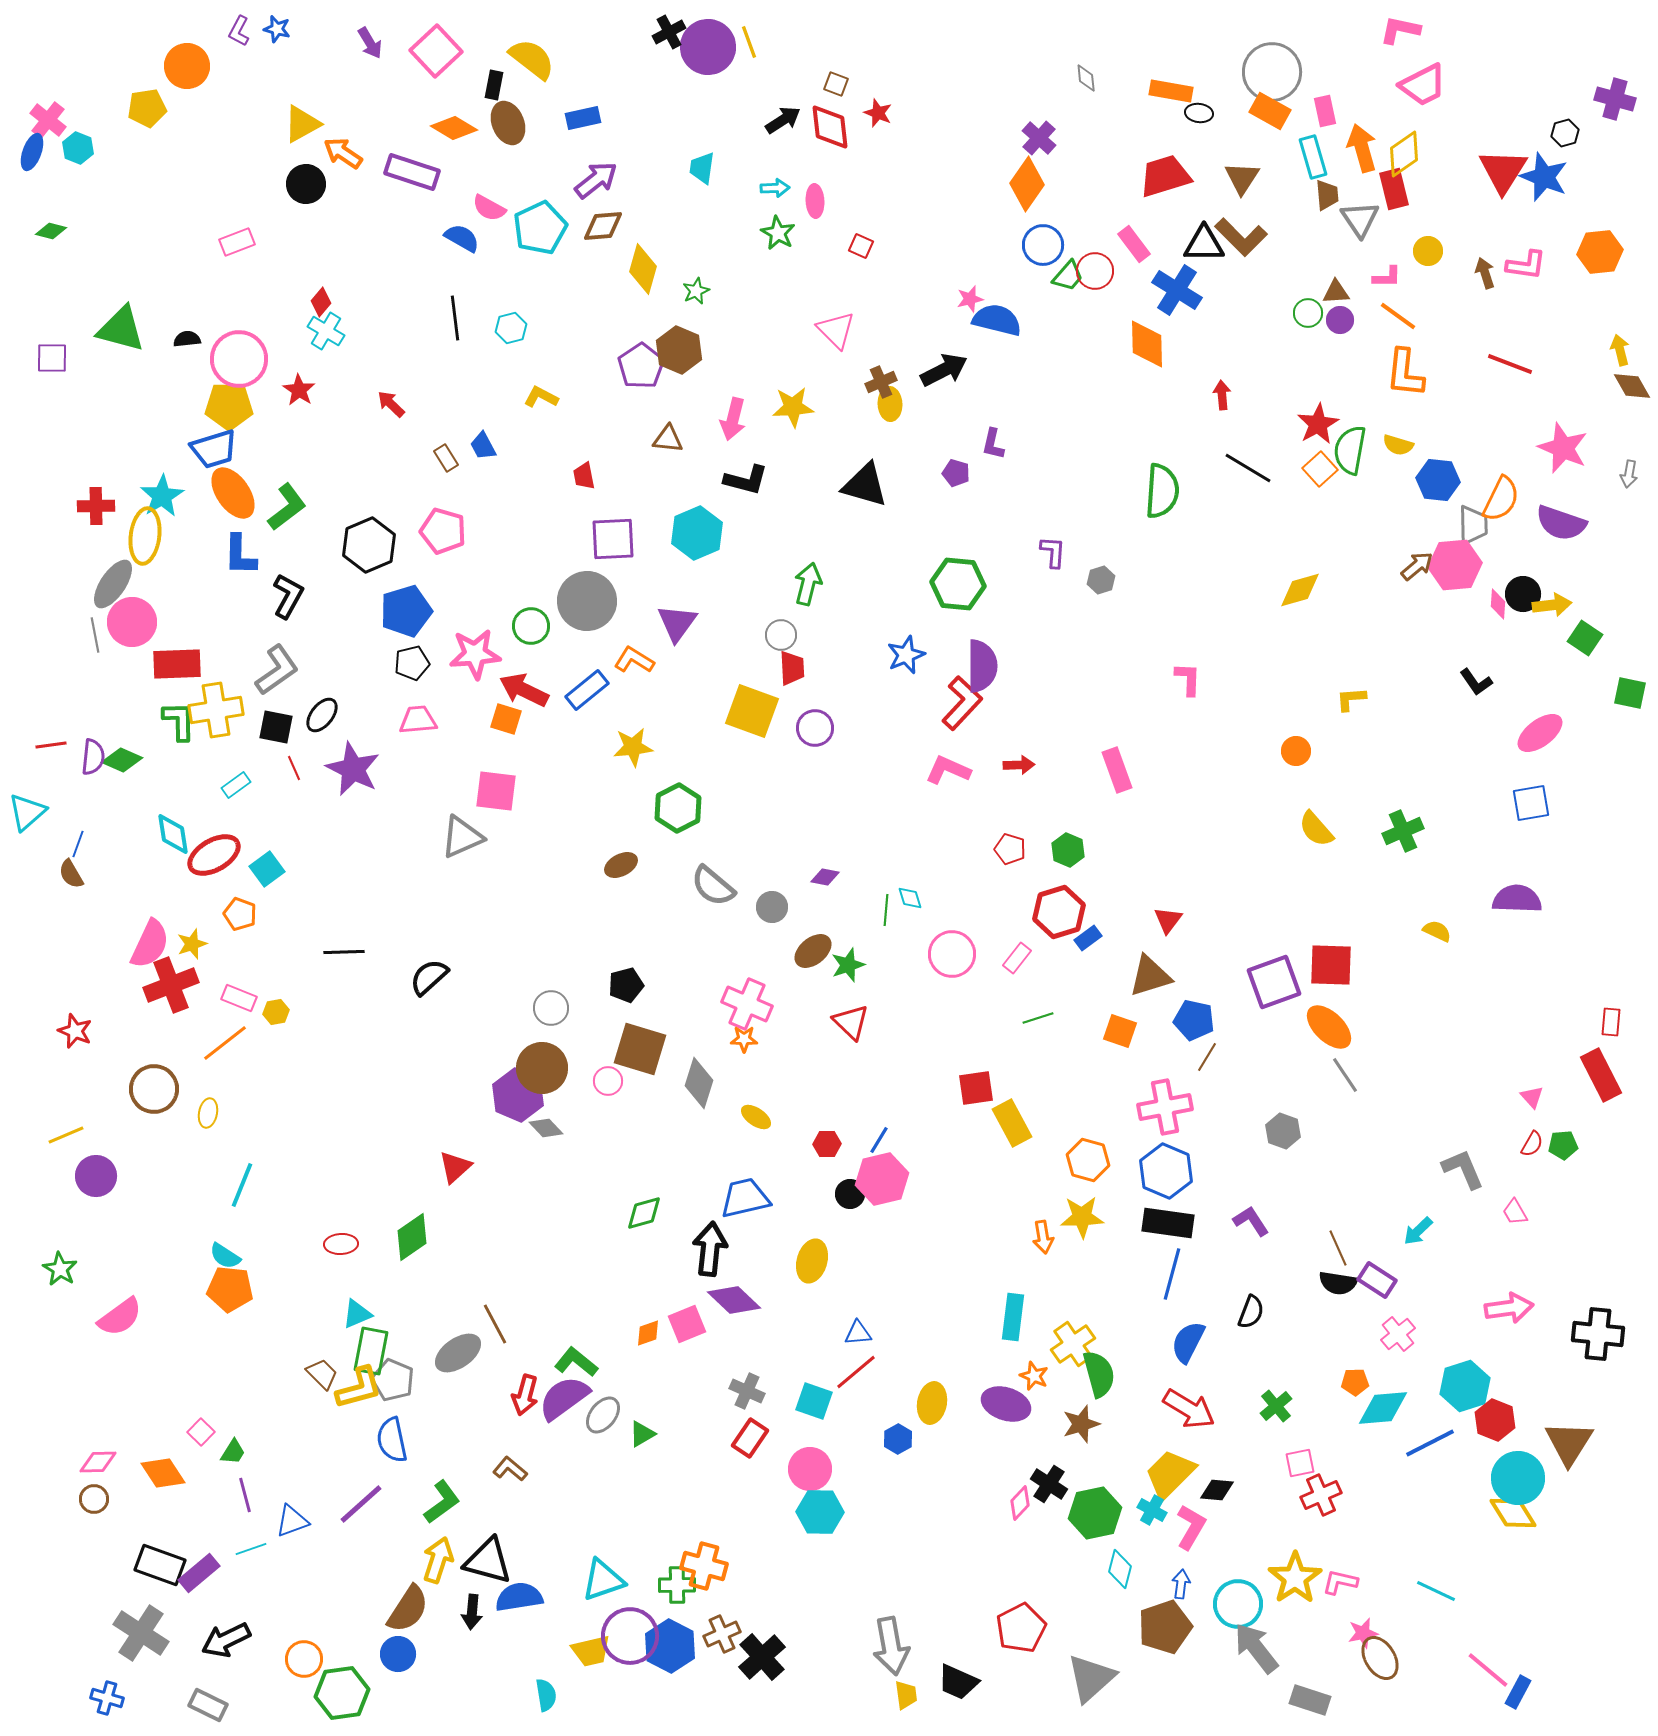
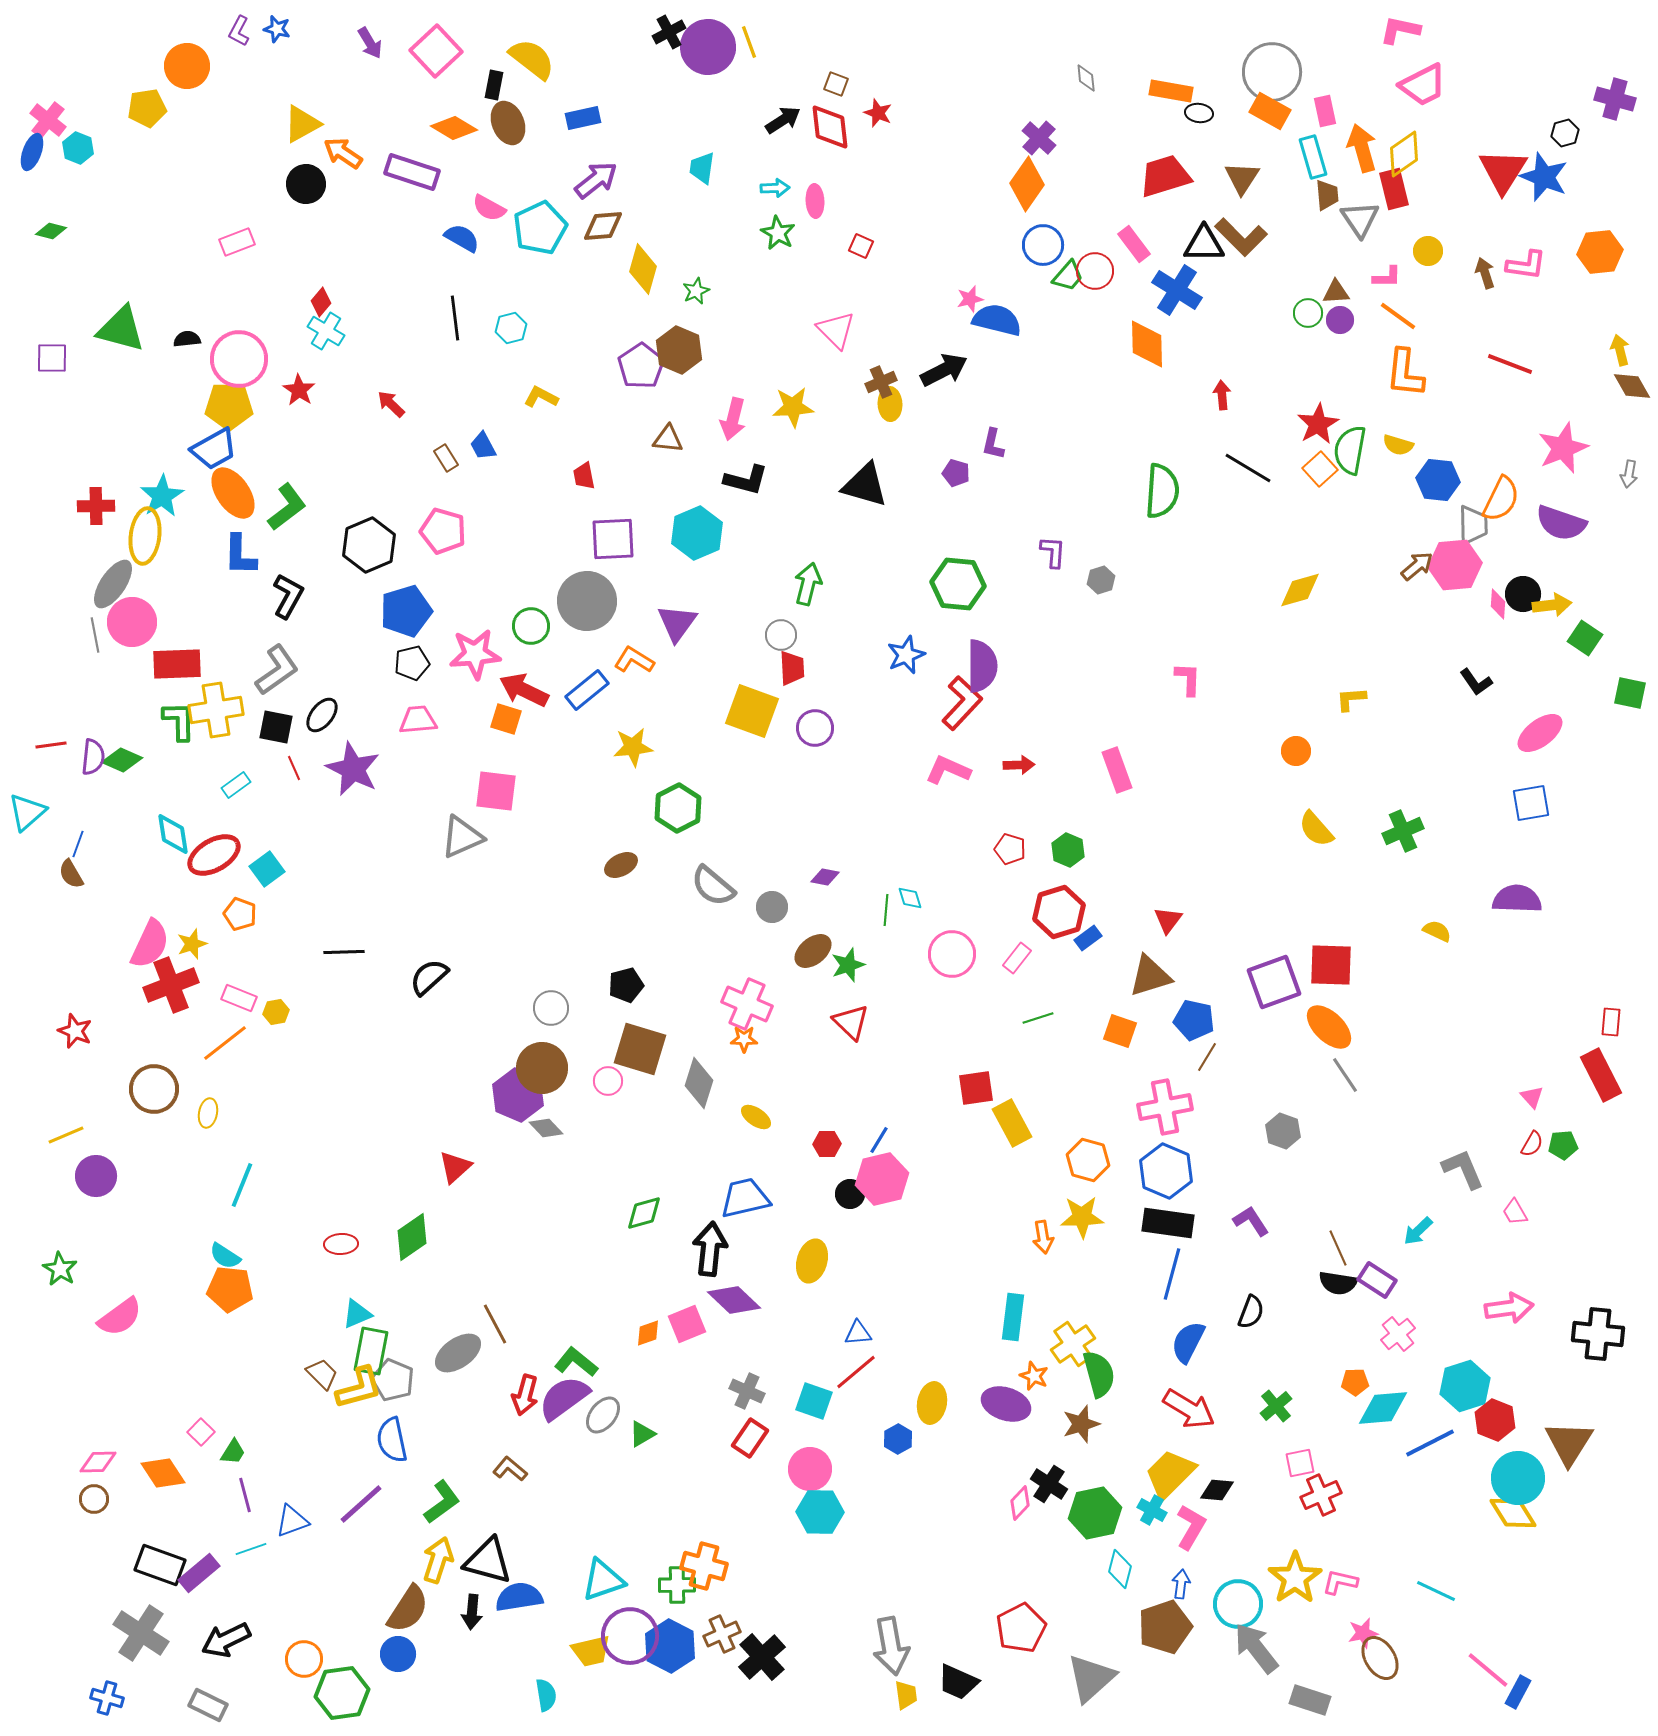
pink star at (1563, 448): rotated 27 degrees clockwise
blue trapezoid at (214, 449): rotated 12 degrees counterclockwise
